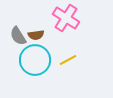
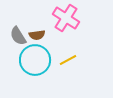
brown semicircle: moved 1 px right
